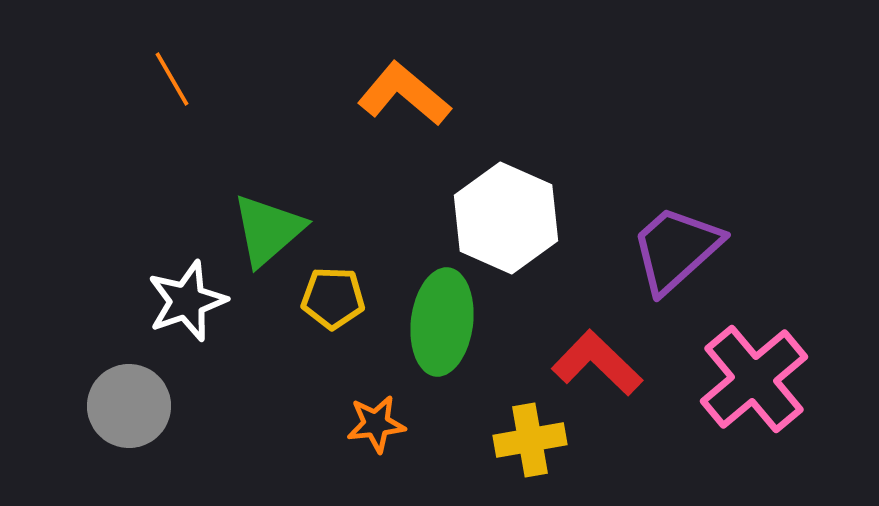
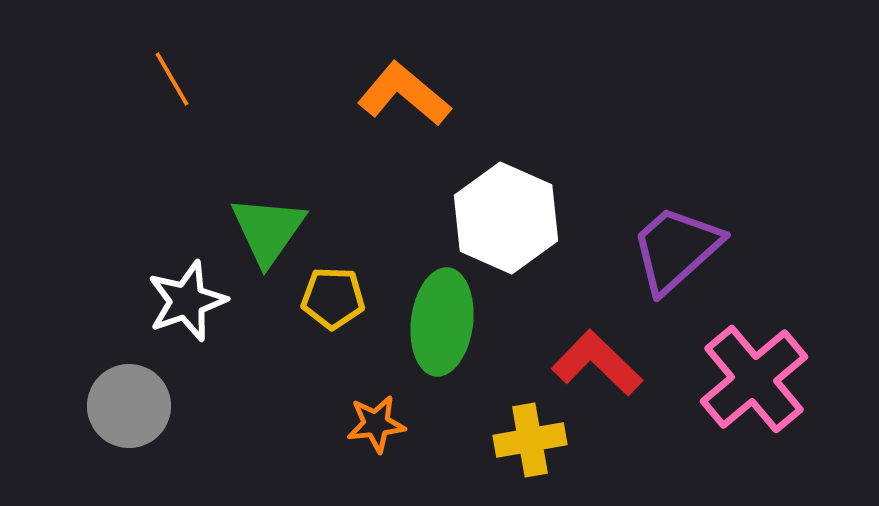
green triangle: rotated 14 degrees counterclockwise
